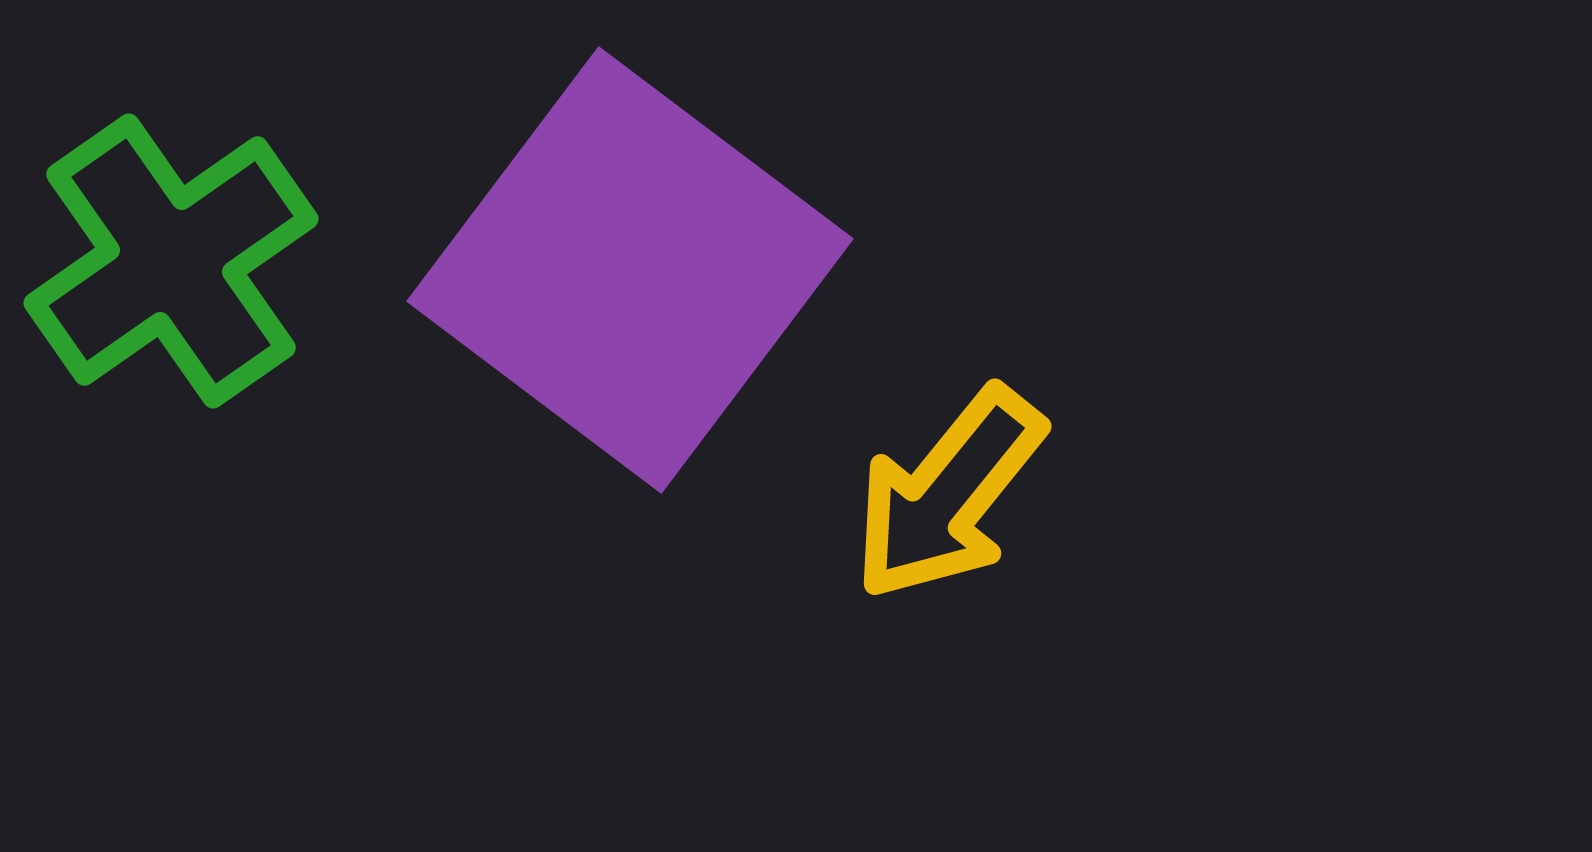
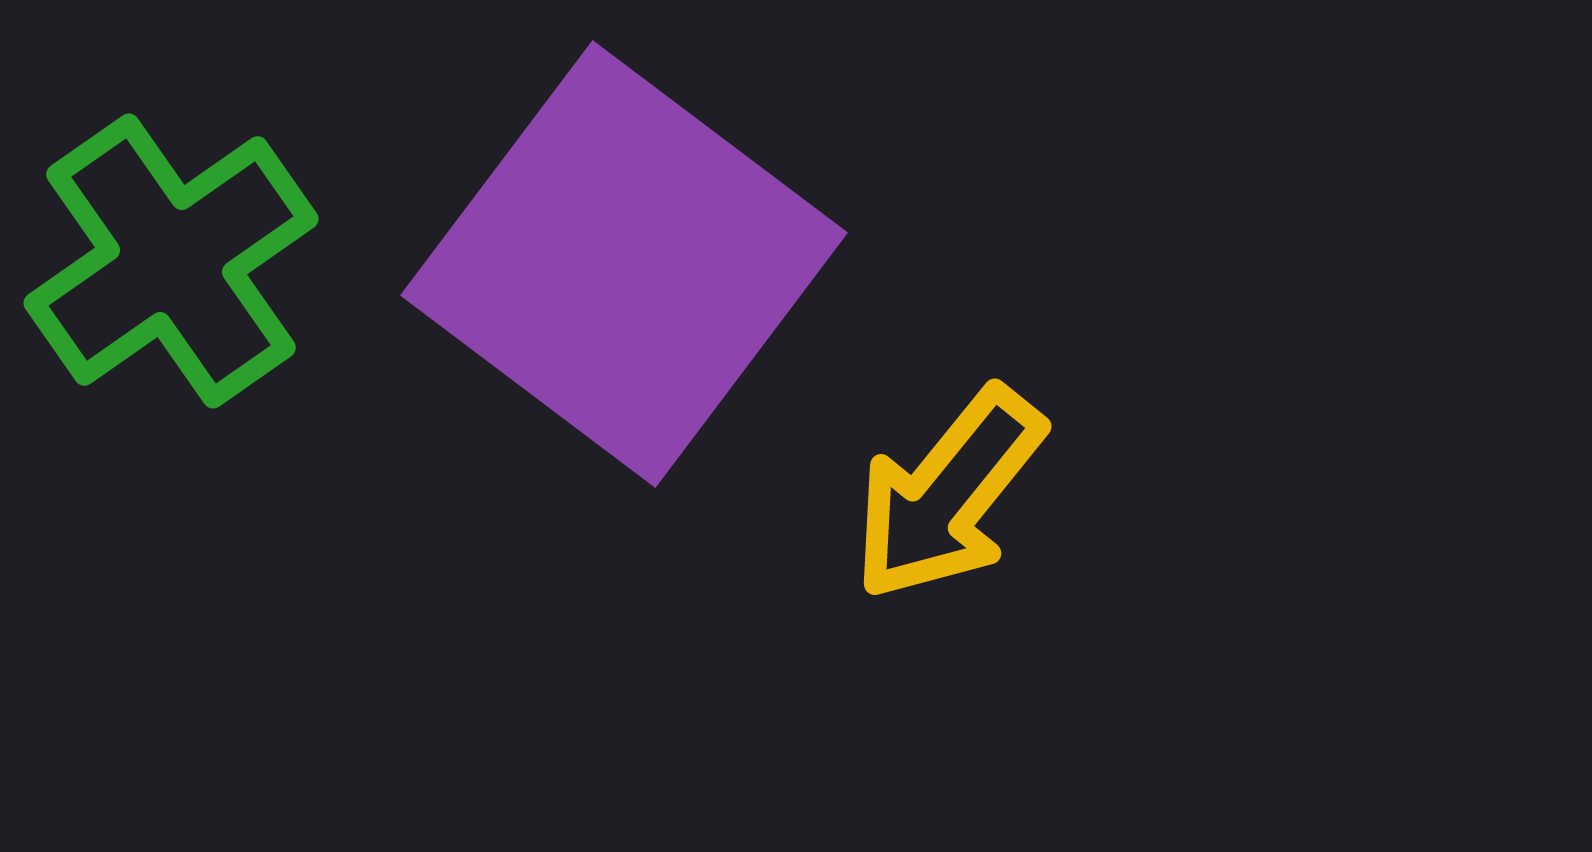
purple square: moved 6 px left, 6 px up
